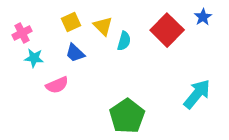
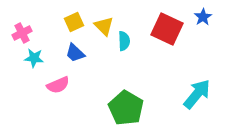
yellow square: moved 3 px right
yellow triangle: moved 1 px right
red square: moved 1 px up; rotated 20 degrees counterclockwise
cyan semicircle: rotated 18 degrees counterclockwise
pink semicircle: moved 1 px right
green pentagon: moved 1 px left, 8 px up; rotated 8 degrees counterclockwise
